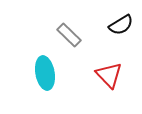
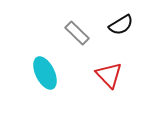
gray rectangle: moved 8 px right, 2 px up
cyan ellipse: rotated 16 degrees counterclockwise
